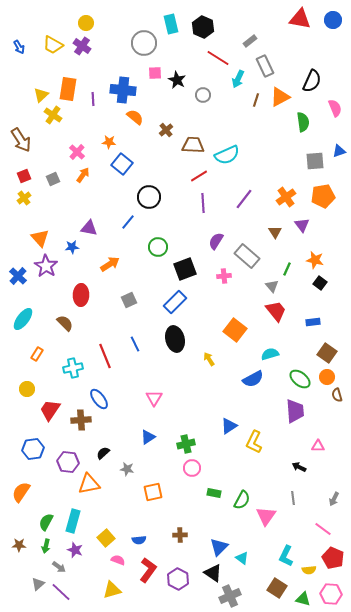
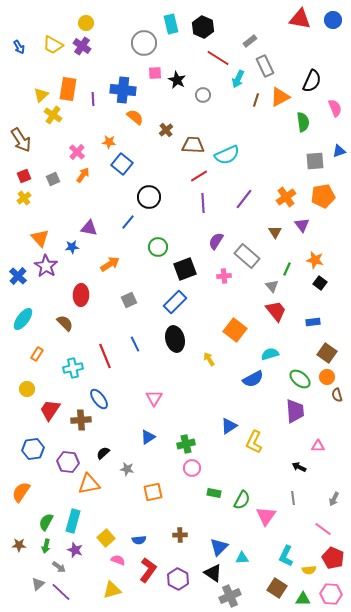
cyan triangle at (242, 558): rotated 40 degrees counterclockwise
green triangle at (303, 599): rotated 14 degrees counterclockwise
